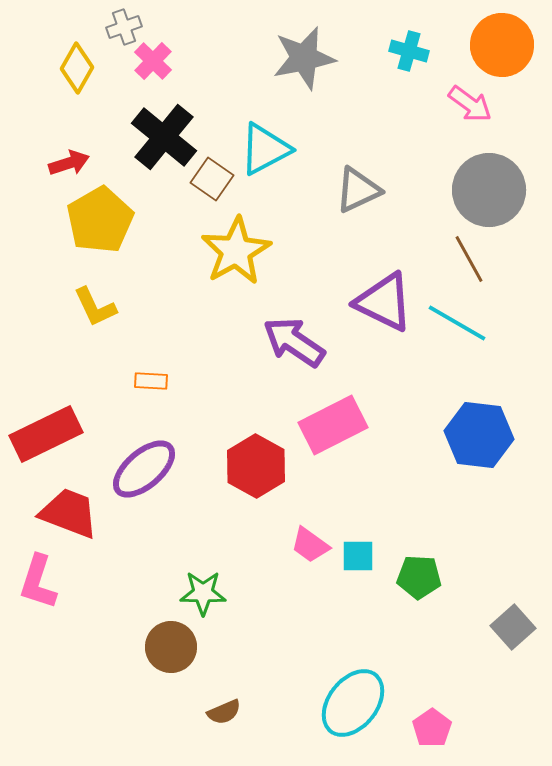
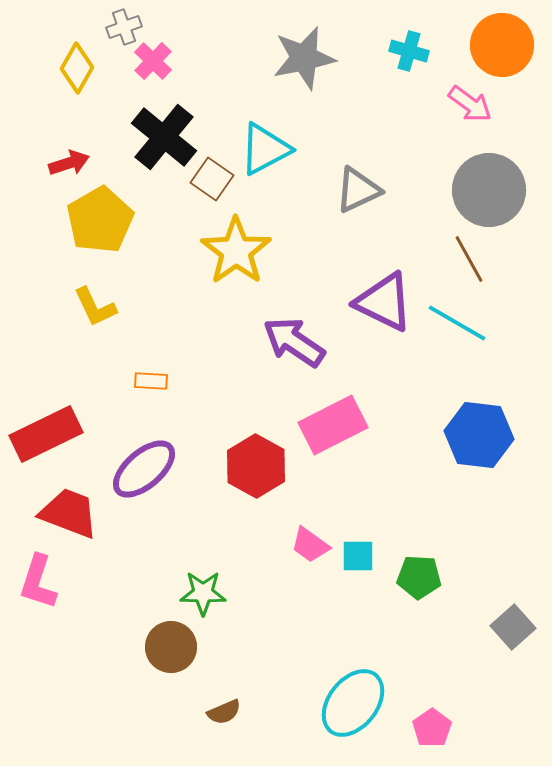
yellow star: rotated 6 degrees counterclockwise
